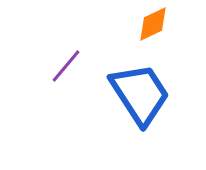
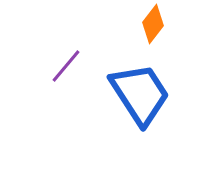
orange diamond: rotated 27 degrees counterclockwise
